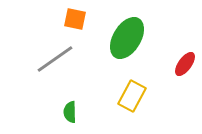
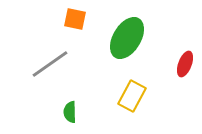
gray line: moved 5 px left, 5 px down
red ellipse: rotated 15 degrees counterclockwise
